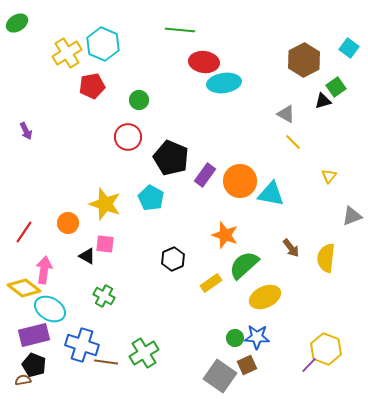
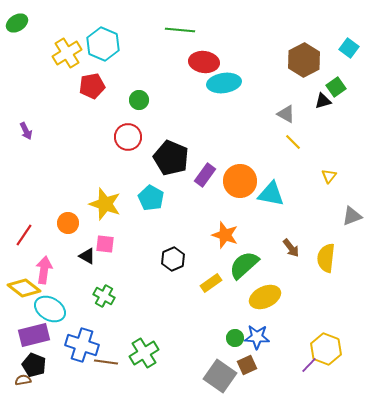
red line at (24, 232): moved 3 px down
